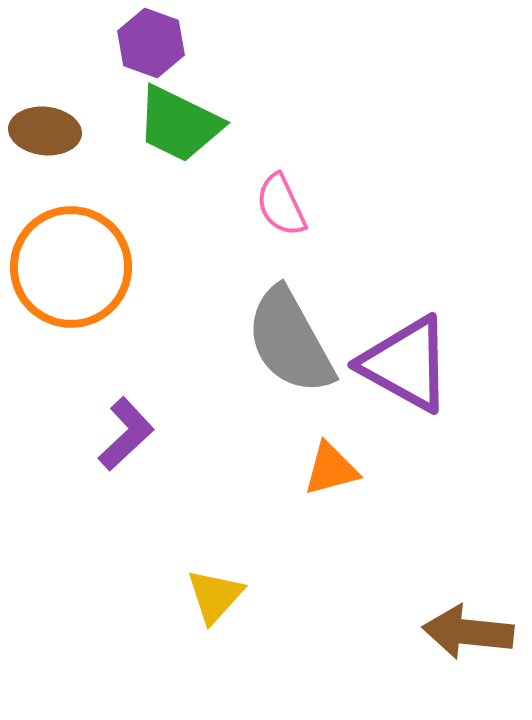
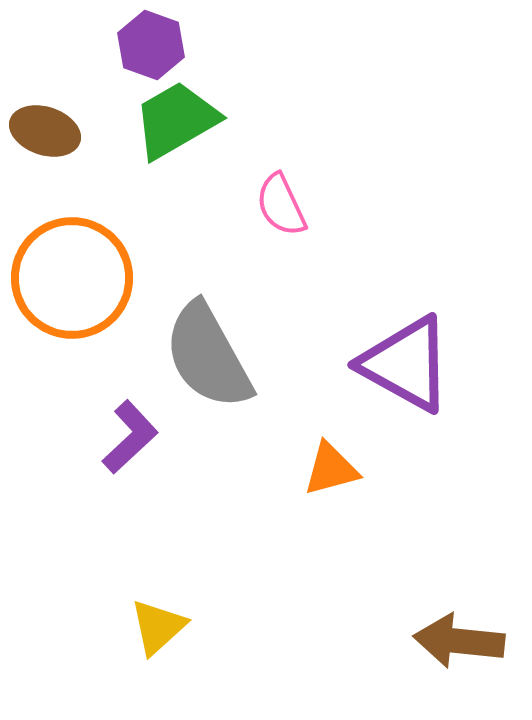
purple hexagon: moved 2 px down
green trapezoid: moved 3 px left, 4 px up; rotated 124 degrees clockwise
brown ellipse: rotated 12 degrees clockwise
orange circle: moved 1 px right, 11 px down
gray semicircle: moved 82 px left, 15 px down
purple L-shape: moved 4 px right, 3 px down
yellow triangle: moved 57 px left, 31 px down; rotated 6 degrees clockwise
brown arrow: moved 9 px left, 9 px down
